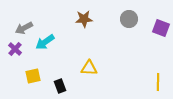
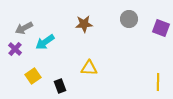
brown star: moved 5 px down
yellow square: rotated 21 degrees counterclockwise
